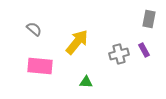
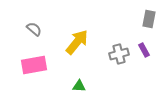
pink rectangle: moved 6 px left, 1 px up; rotated 15 degrees counterclockwise
green triangle: moved 7 px left, 4 px down
